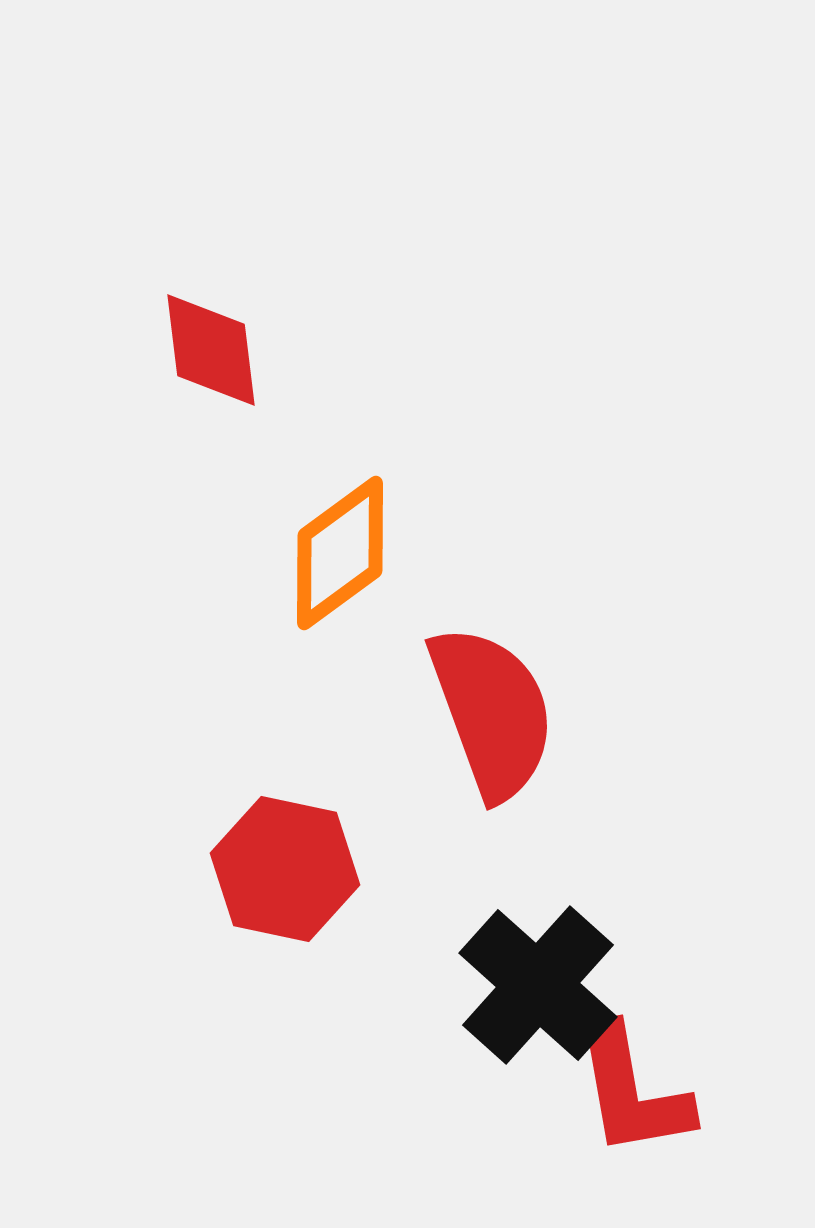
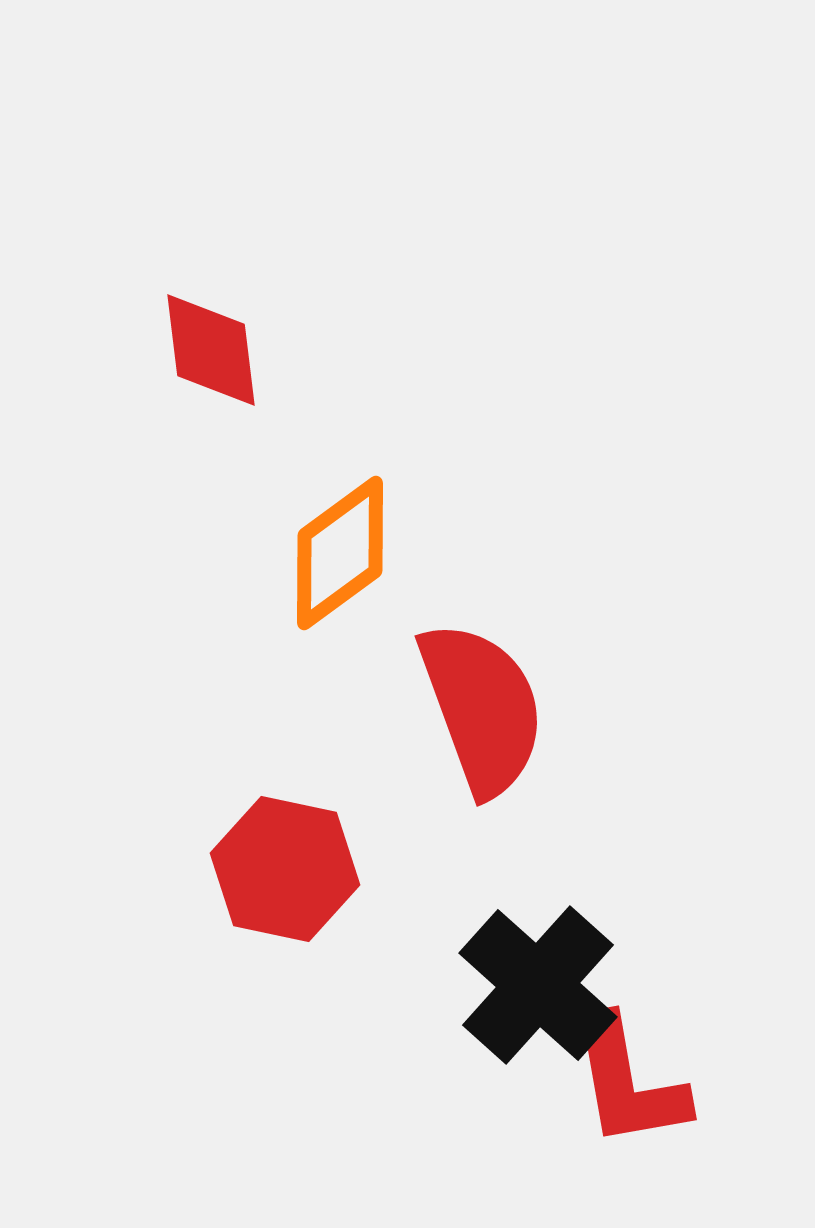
red semicircle: moved 10 px left, 4 px up
red L-shape: moved 4 px left, 9 px up
